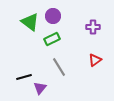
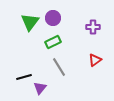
purple circle: moved 2 px down
green triangle: rotated 30 degrees clockwise
green rectangle: moved 1 px right, 3 px down
